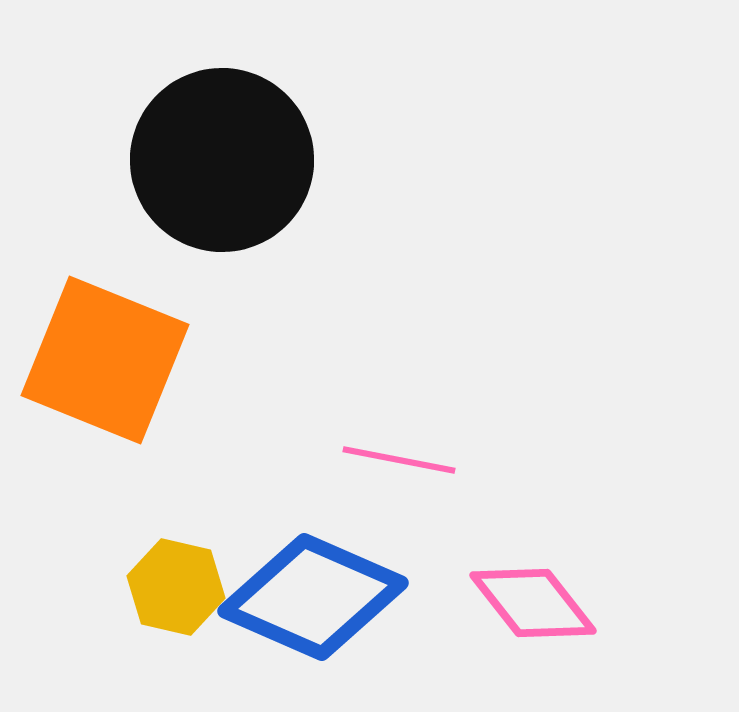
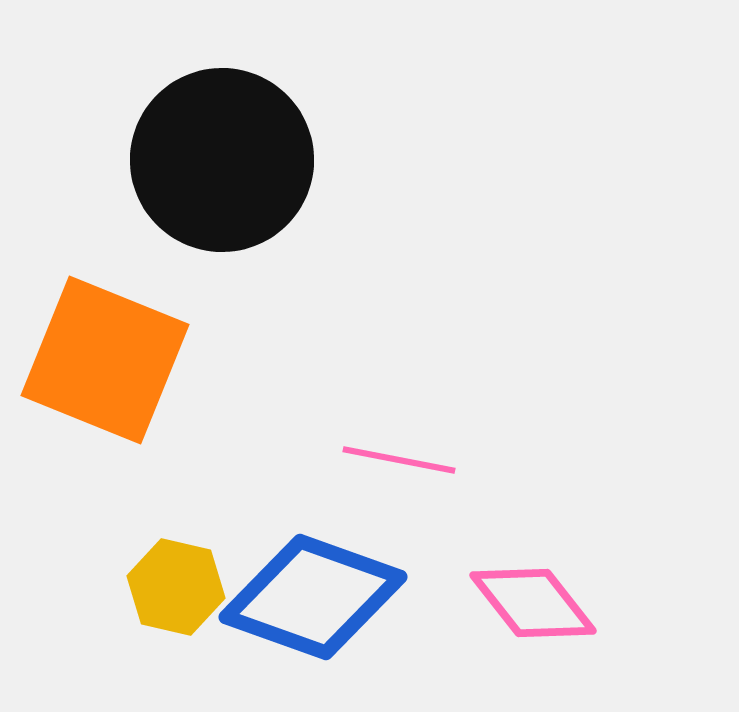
blue diamond: rotated 4 degrees counterclockwise
